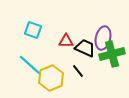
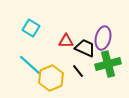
cyan square: moved 2 px left, 2 px up; rotated 12 degrees clockwise
green cross: moved 4 px left, 10 px down
